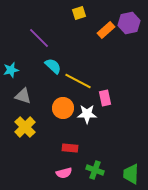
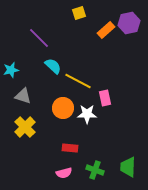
green trapezoid: moved 3 px left, 7 px up
